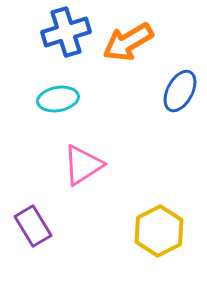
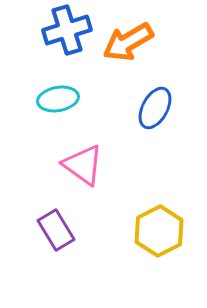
blue cross: moved 1 px right, 2 px up
blue ellipse: moved 25 px left, 17 px down
pink triangle: rotated 51 degrees counterclockwise
purple rectangle: moved 23 px right, 4 px down
